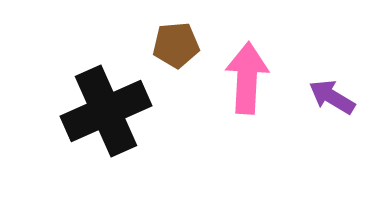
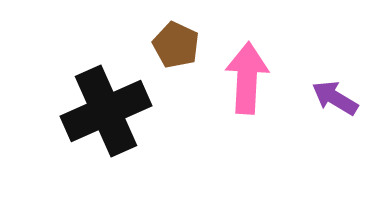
brown pentagon: rotated 30 degrees clockwise
purple arrow: moved 3 px right, 1 px down
